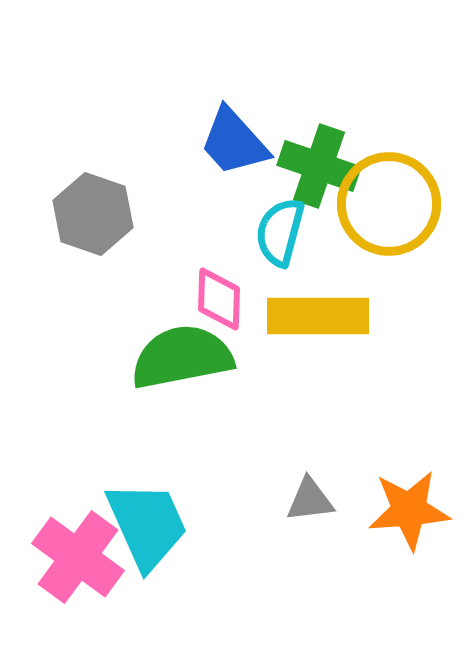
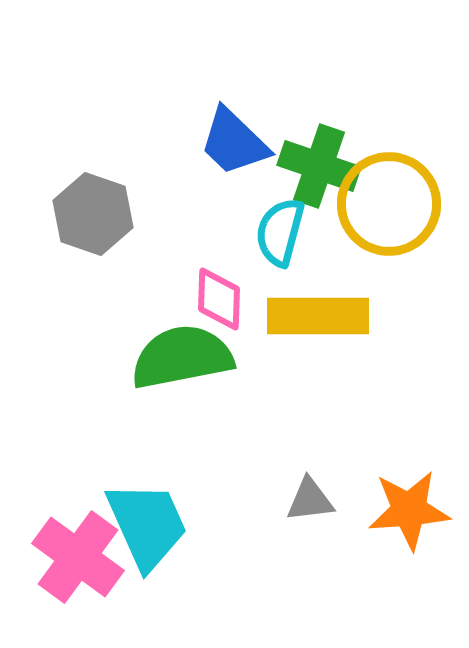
blue trapezoid: rotated 4 degrees counterclockwise
